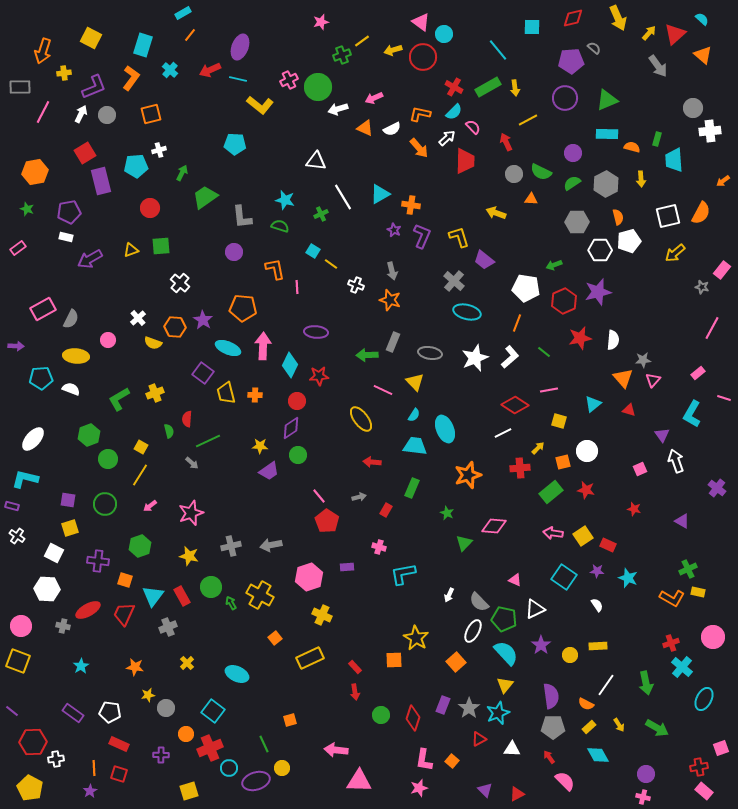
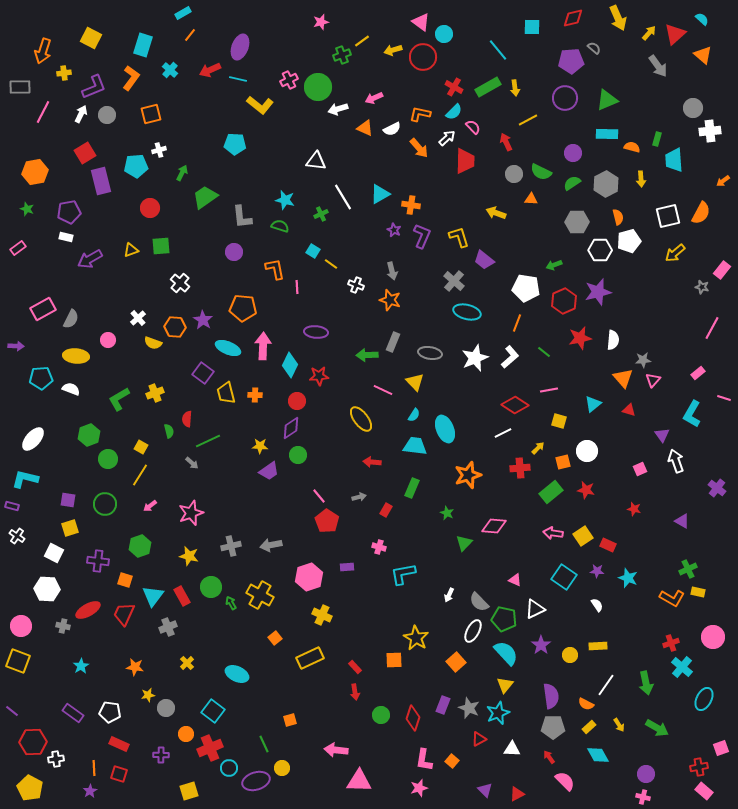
gray star at (469, 708): rotated 15 degrees counterclockwise
